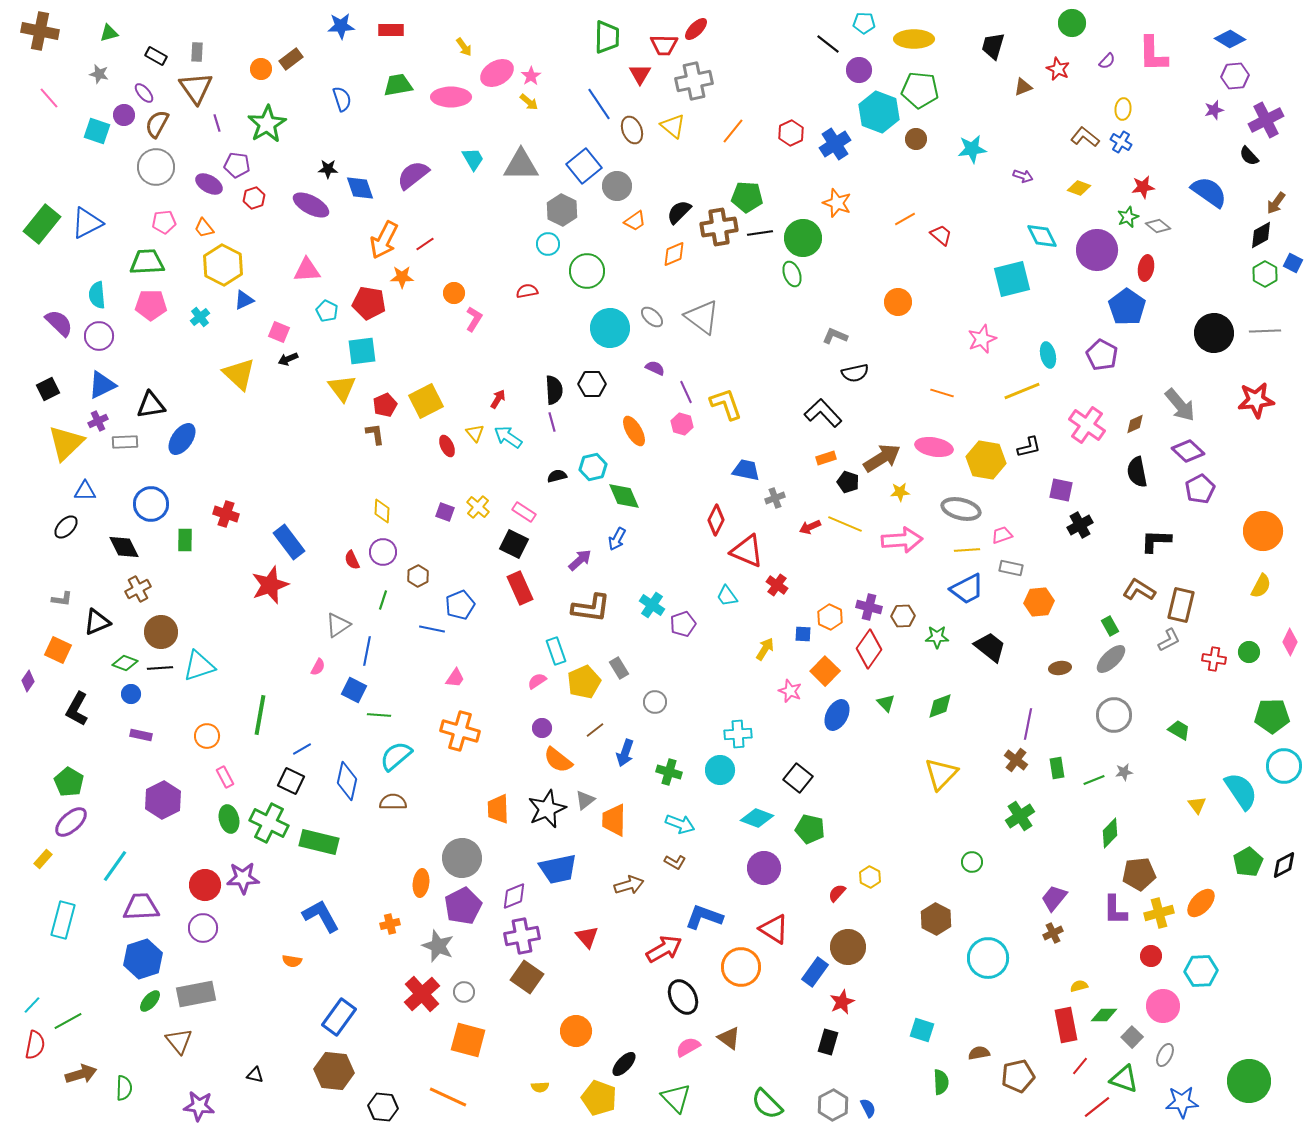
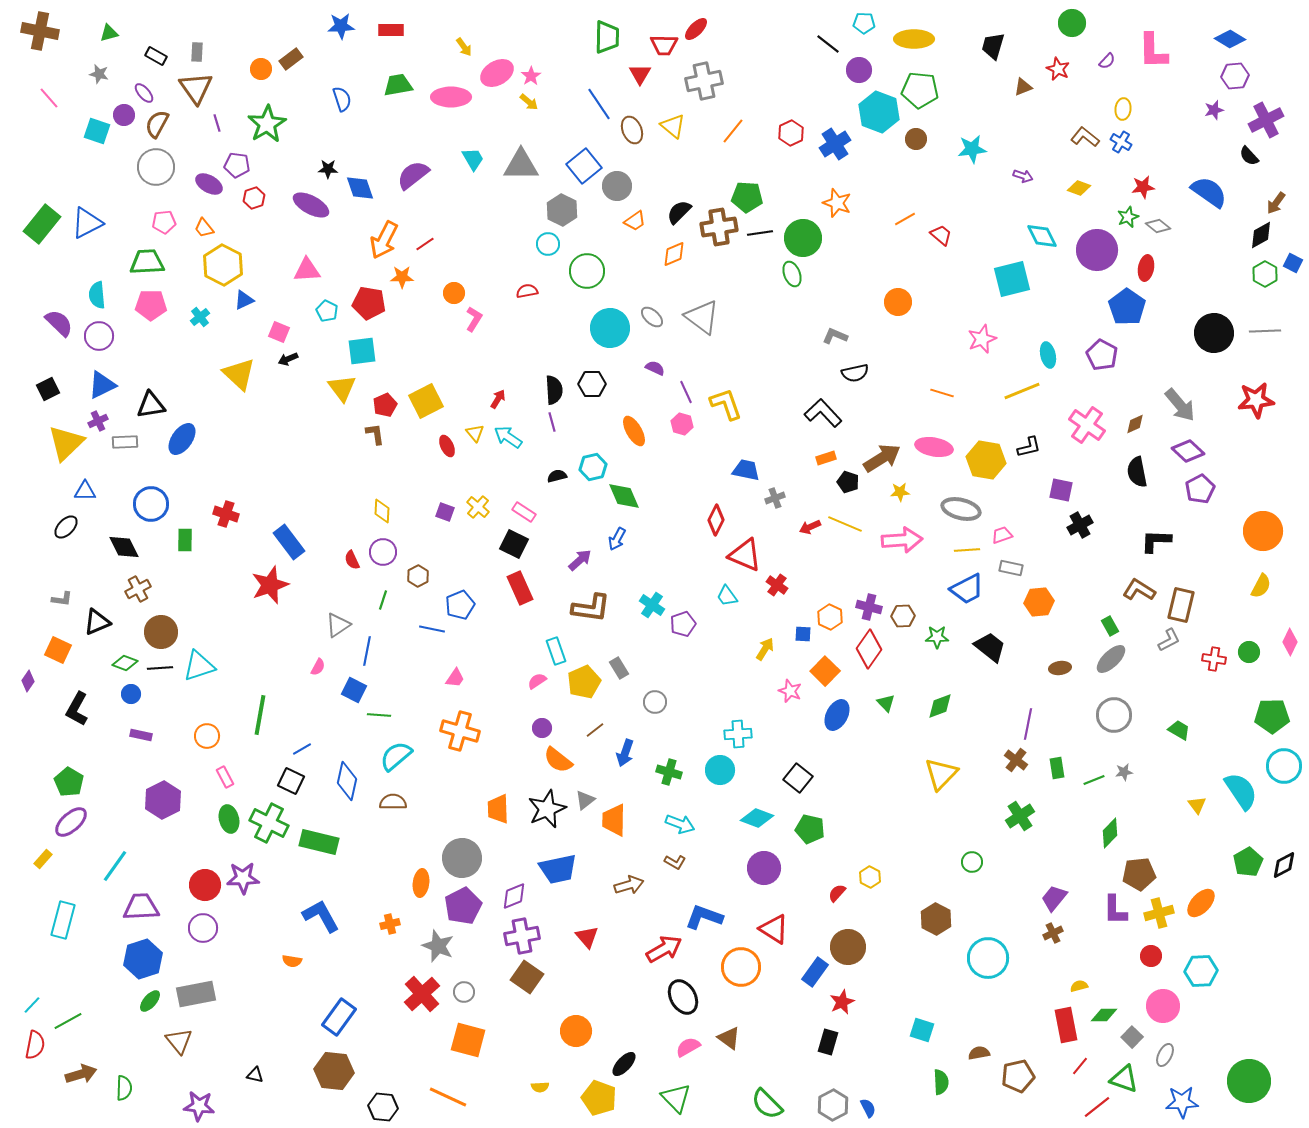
pink L-shape at (1153, 54): moved 3 px up
gray cross at (694, 81): moved 10 px right
red triangle at (747, 551): moved 2 px left, 4 px down
